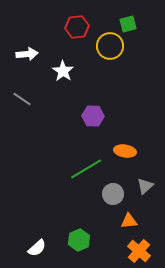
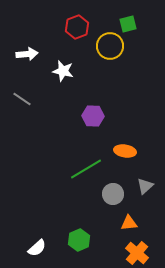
red hexagon: rotated 15 degrees counterclockwise
white star: rotated 20 degrees counterclockwise
orange triangle: moved 2 px down
orange cross: moved 2 px left, 2 px down
